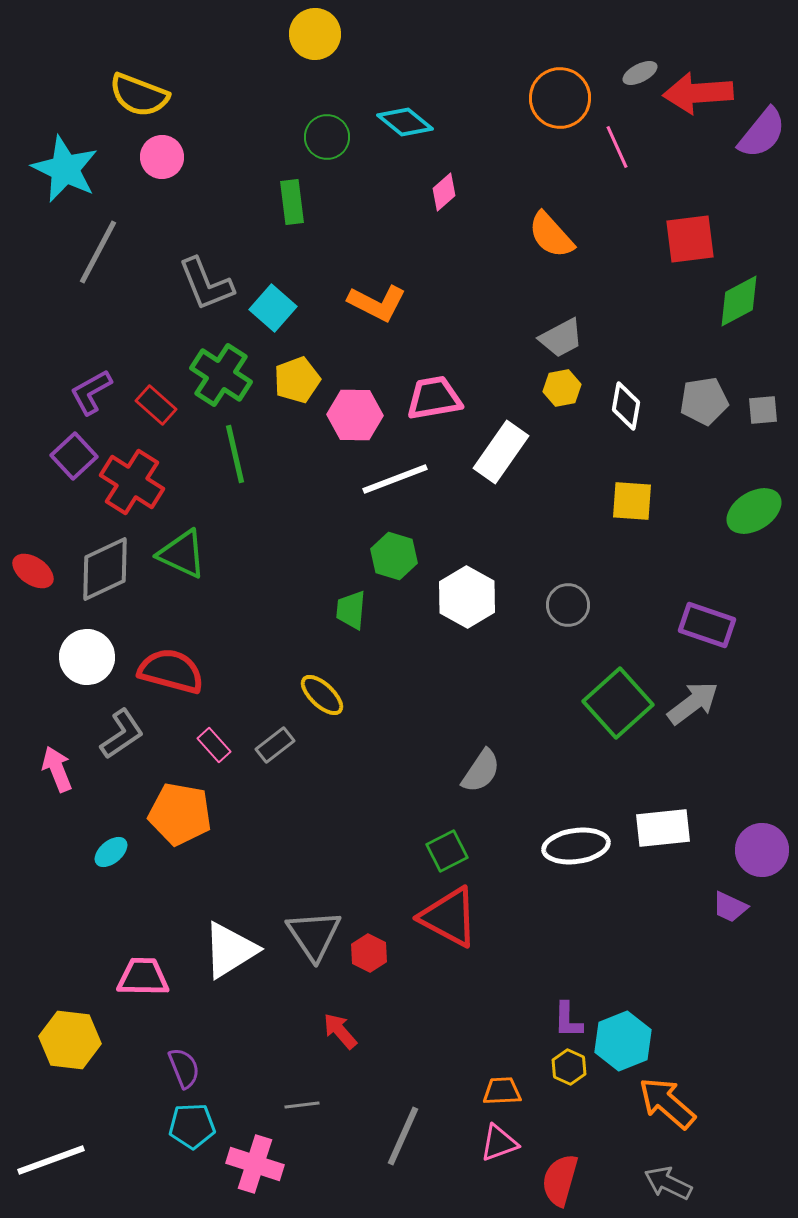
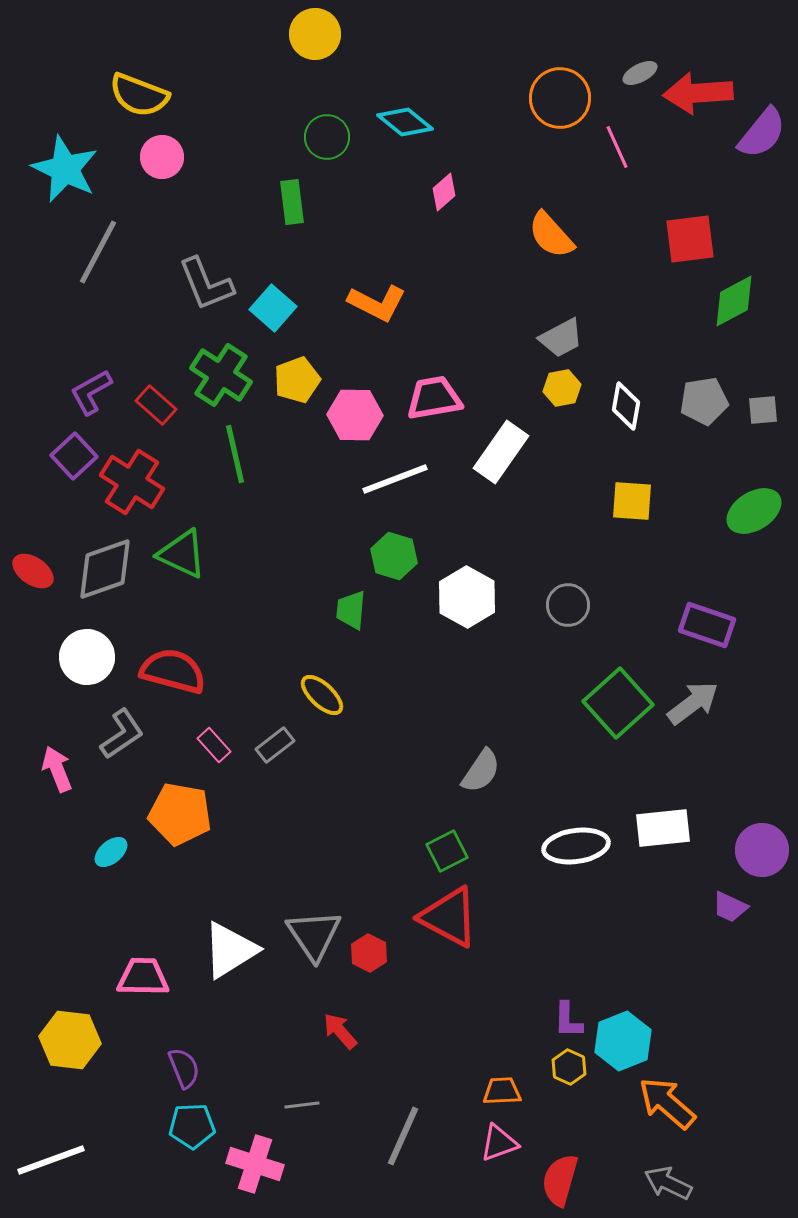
green diamond at (739, 301): moved 5 px left
gray diamond at (105, 569): rotated 6 degrees clockwise
red semicircle at (171, 671): moved 2 px right
